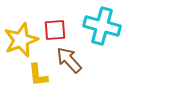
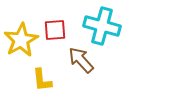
yellow star: rotated 8 degrees counterclockwise
brown arrow: moved 12 px right
yellow L-shape: moved 4 px right, 5 px down
